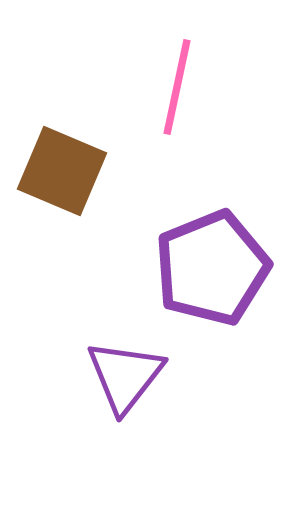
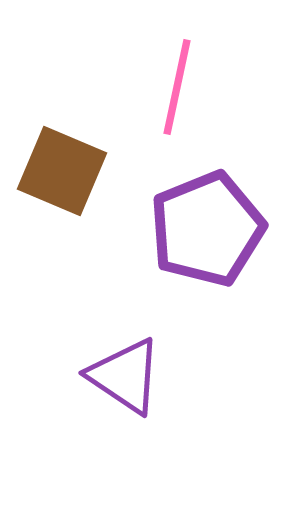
purple pentagon: moved 5 px left, 39 px up
purple triangle: rotated 34 degrees counterclockwise
